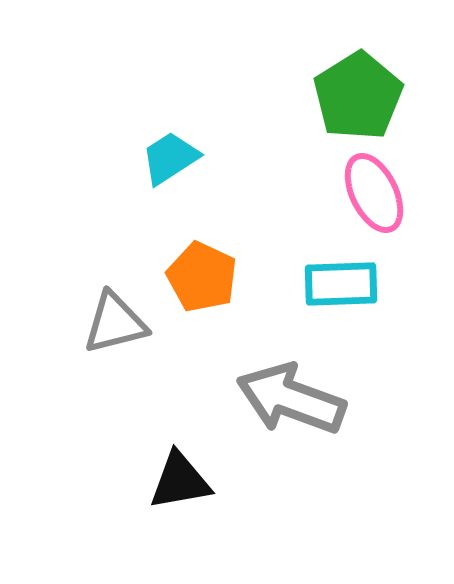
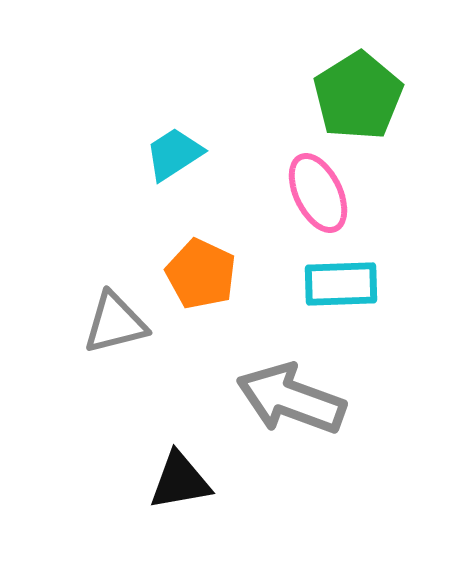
cyan trapezoid: moved 4 px right, 4 px up
pink ellipse: moved 56 px left
orange pentagon: moved 1 px left, 3 px up
